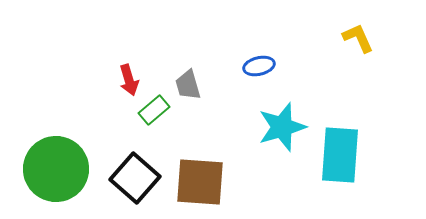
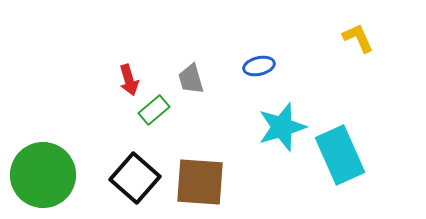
gray trapezoid: moved 3 px right, 6 px up
cyan rectangle: rotated 28 degrees counterclockwise
green circle: moved 13 px left, 6 px down
